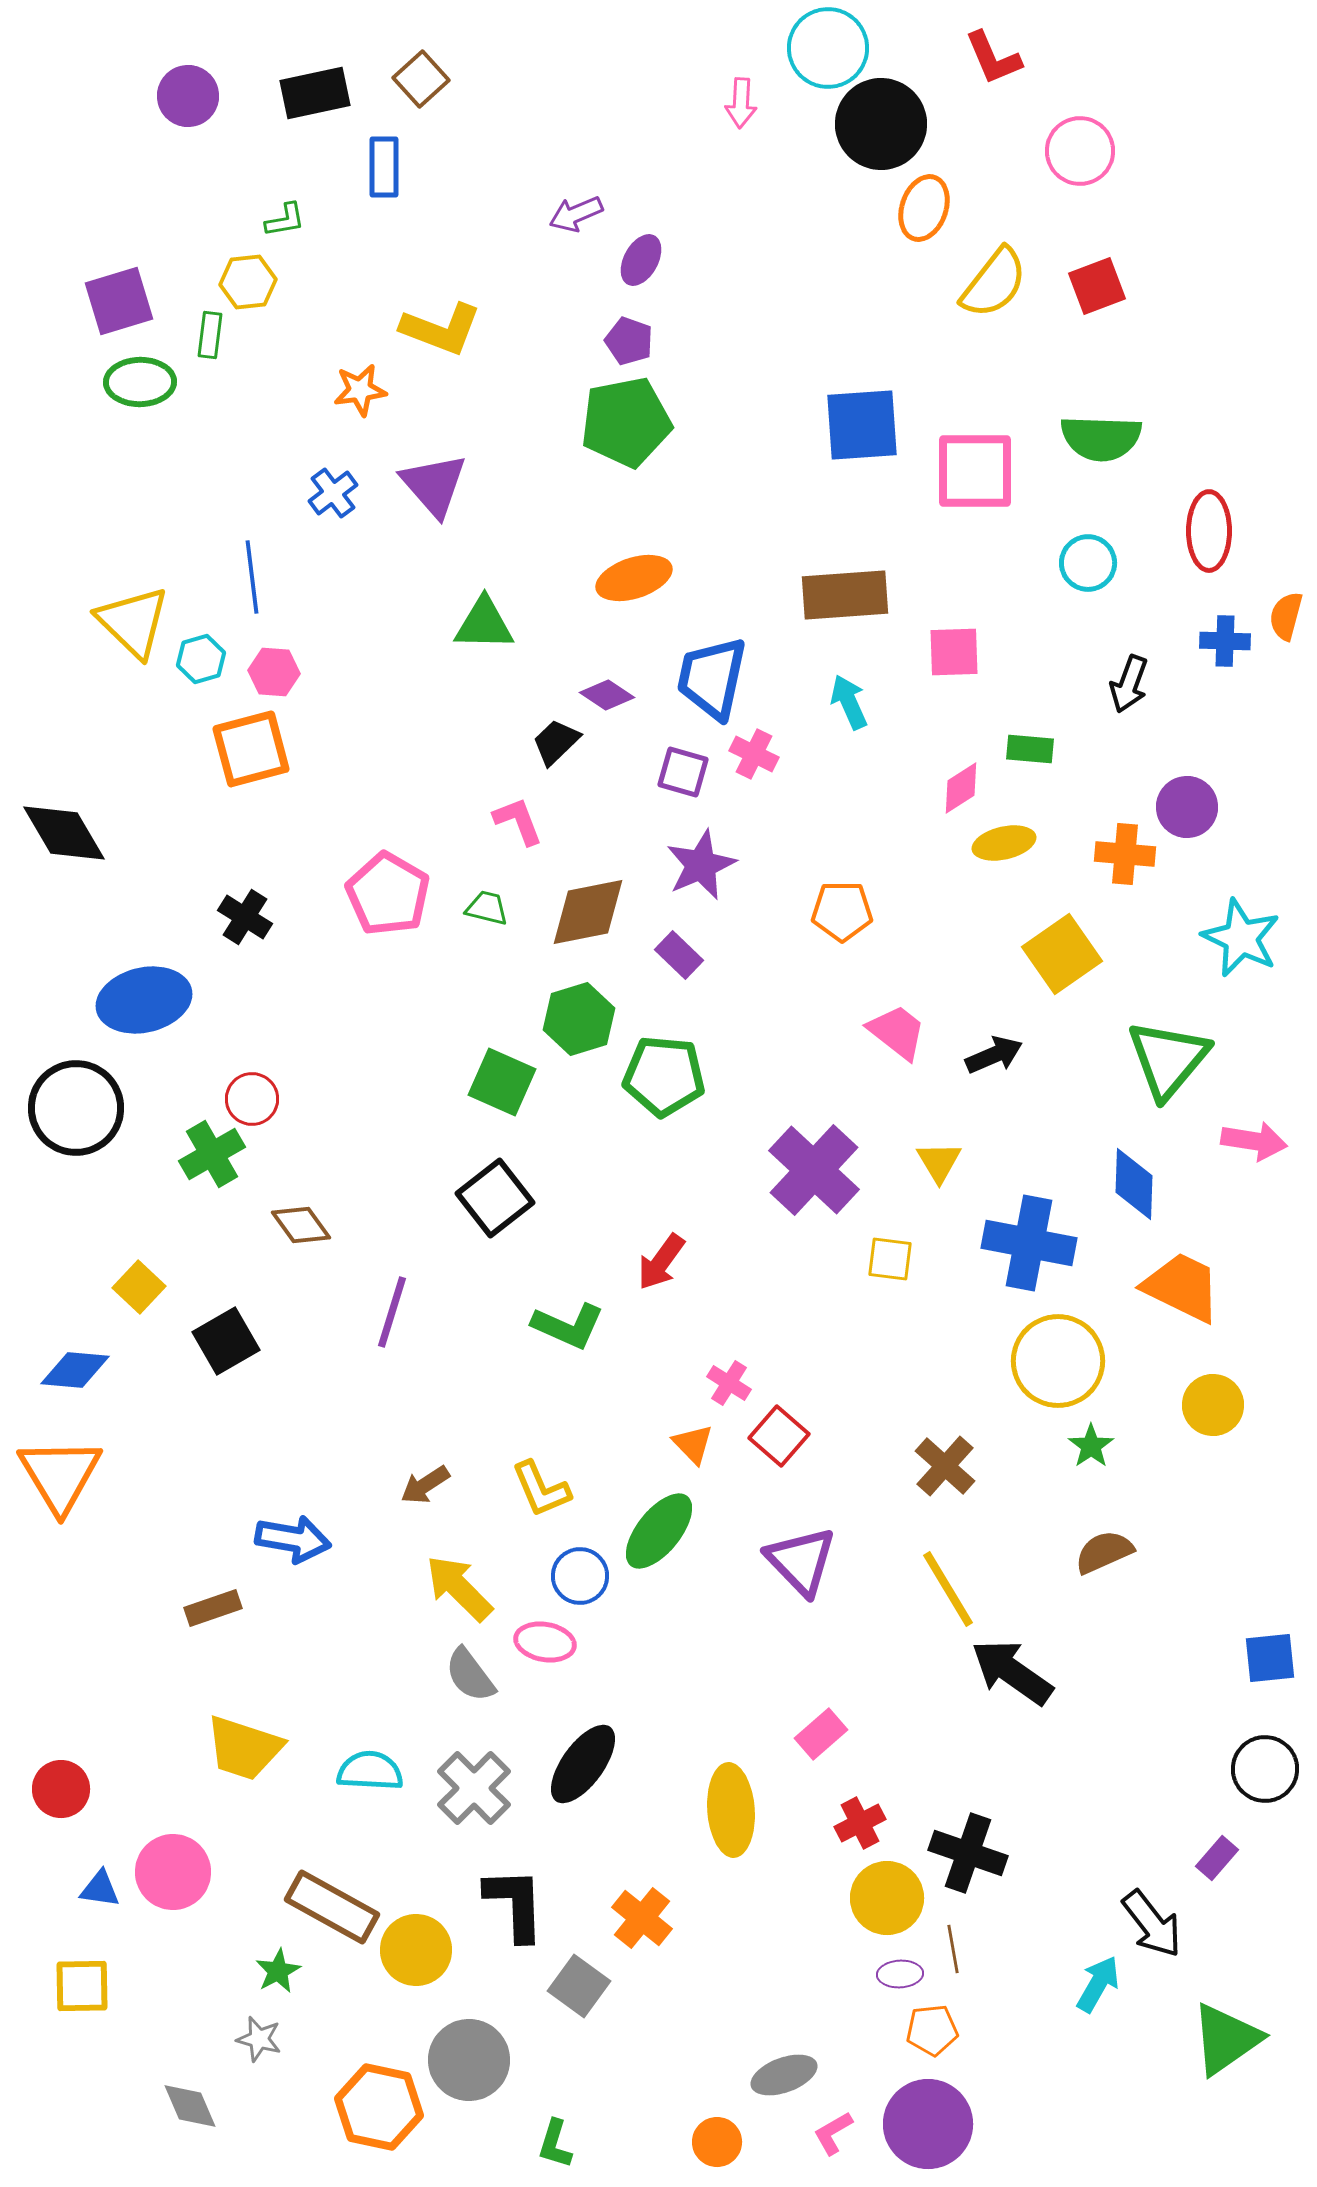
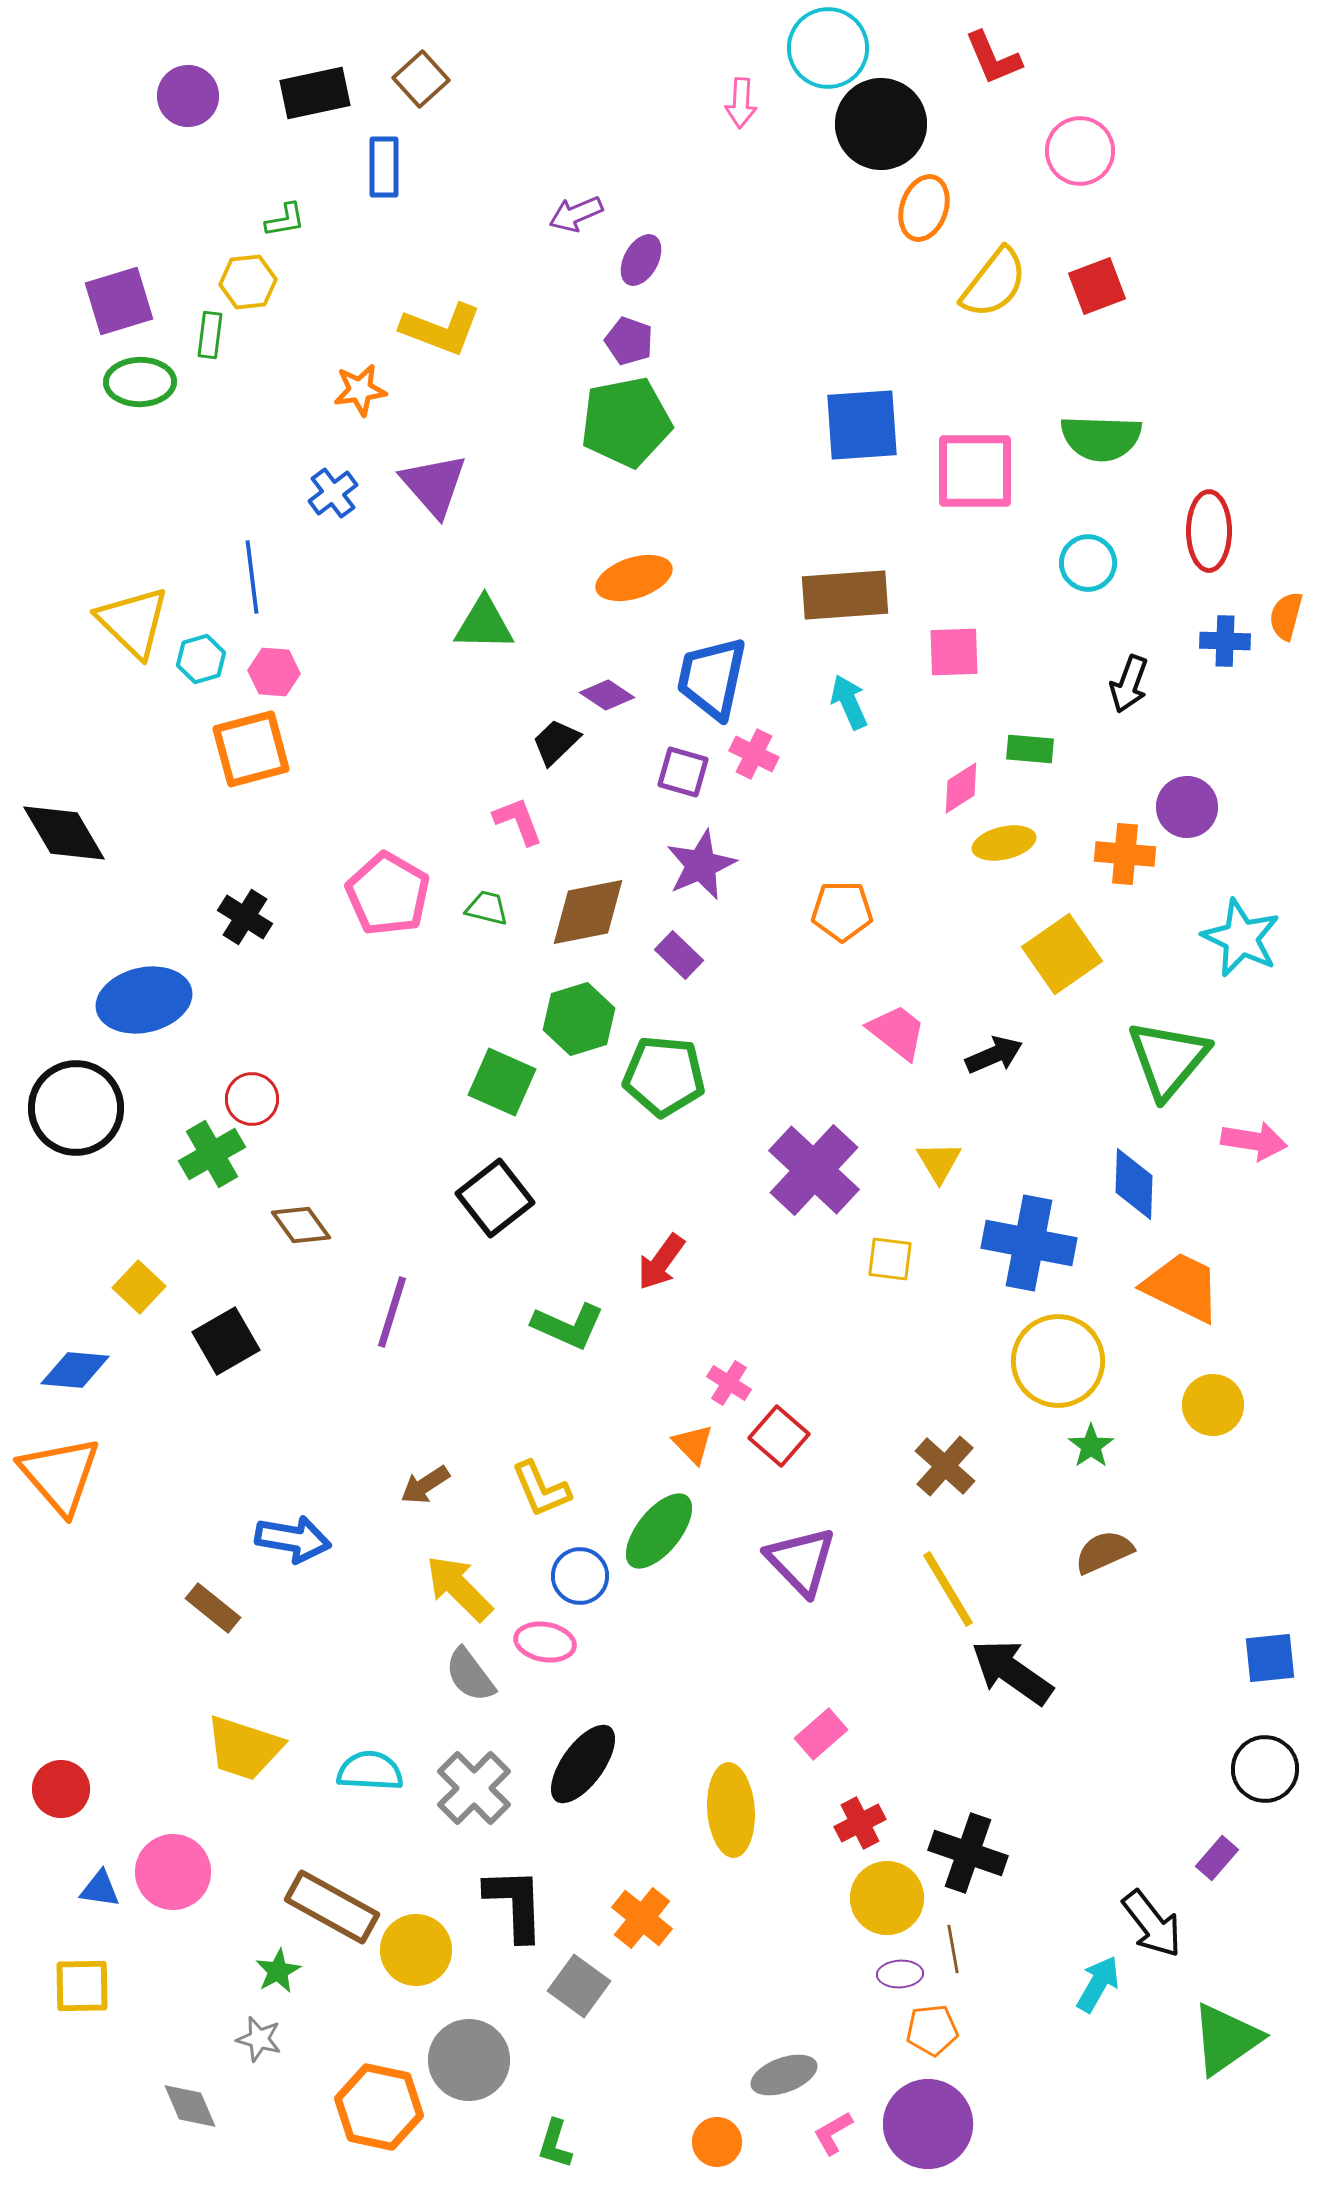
orange triangle at (60, 1475): rotated 10 degrees counterclockwise
brown rectangle at (213, 1608): rotated 58 degrees clockwise
